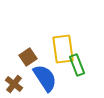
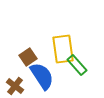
green rectangle: rotated 20 degrees counterclockwise
blue semicircle: moved 3 px left, 2 px up
brown cross: moved 1 px right, 2 px down
